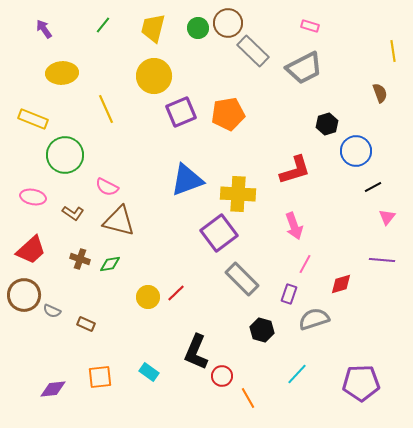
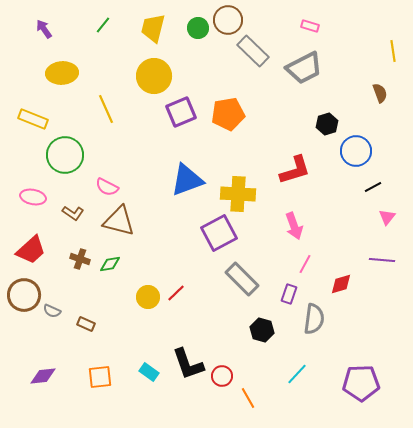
brown circle at (228, 23): moved 3 px up
purple square at (219, 233): rotated 9 degrees clockwise
gray semicircle at (314, 319): rotated 116 degrees clockwise
black L-shape at (196, 352): moved 8 px left, 12 px down; rotated 42 degrees counterclockwise
purple diamond at (53, 389): moved 10 px left, 13 px up
